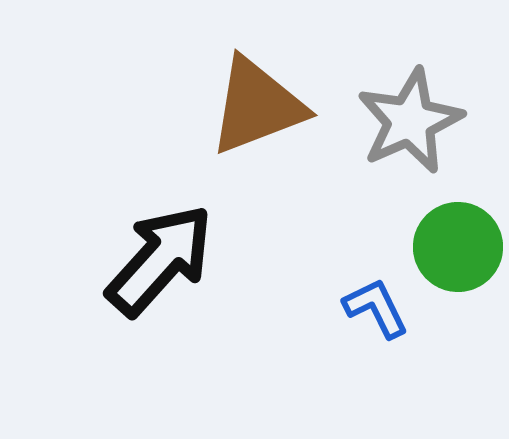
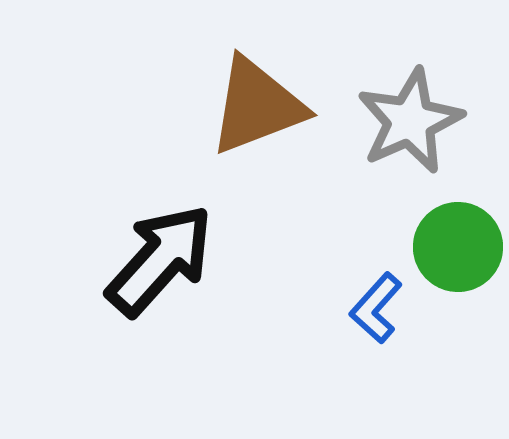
blue L-shape: rotated 112 degrees counterclockwise
